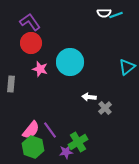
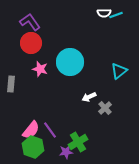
cyan triangle: moved 8 px left, 4 px down
white arrow: rotated 32 degrees counterclockwise
